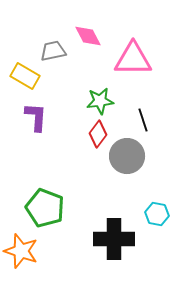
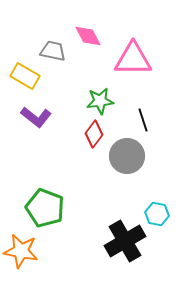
gray trapezoid: rotated 24 degrees clockwise
purple L-shape: rotated 124 degrees clockwise
red diamond: moved 4 px left
black cross: moved 11 px right, 2 px down; rotated 30 degrees counterclockwise
orange star: rotated 8 degrees counterclockwise
